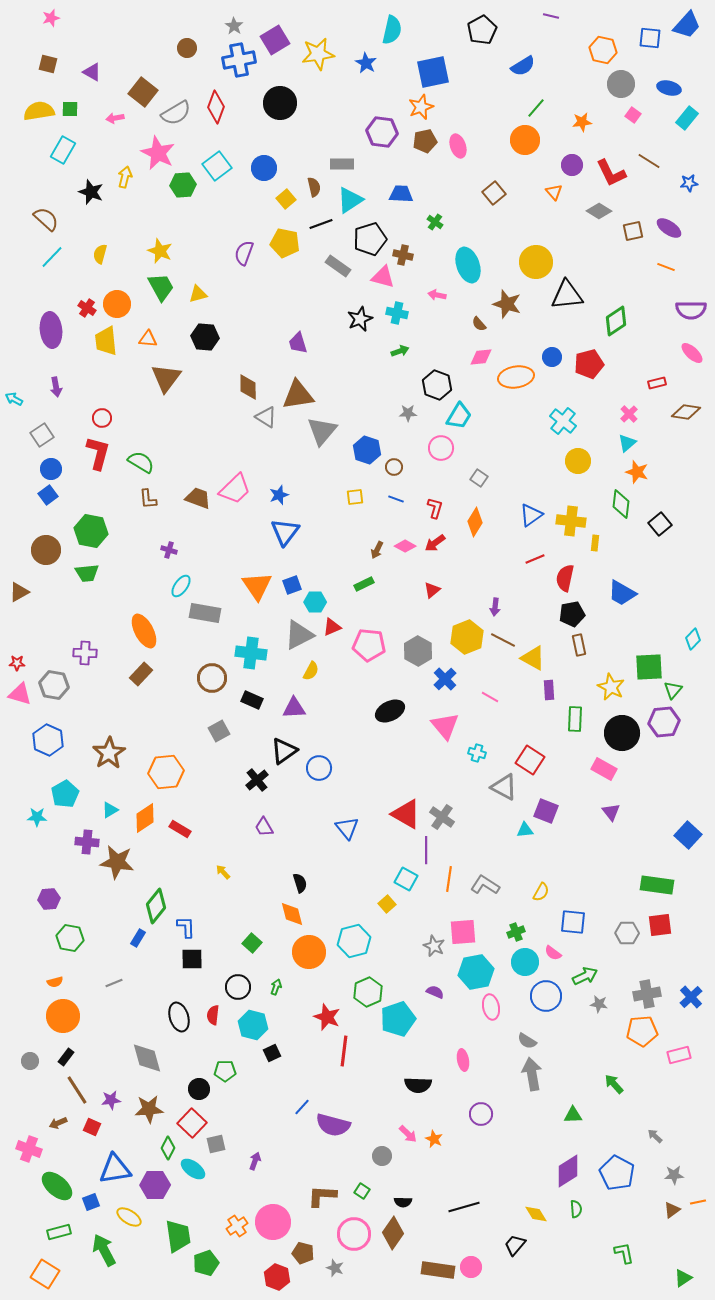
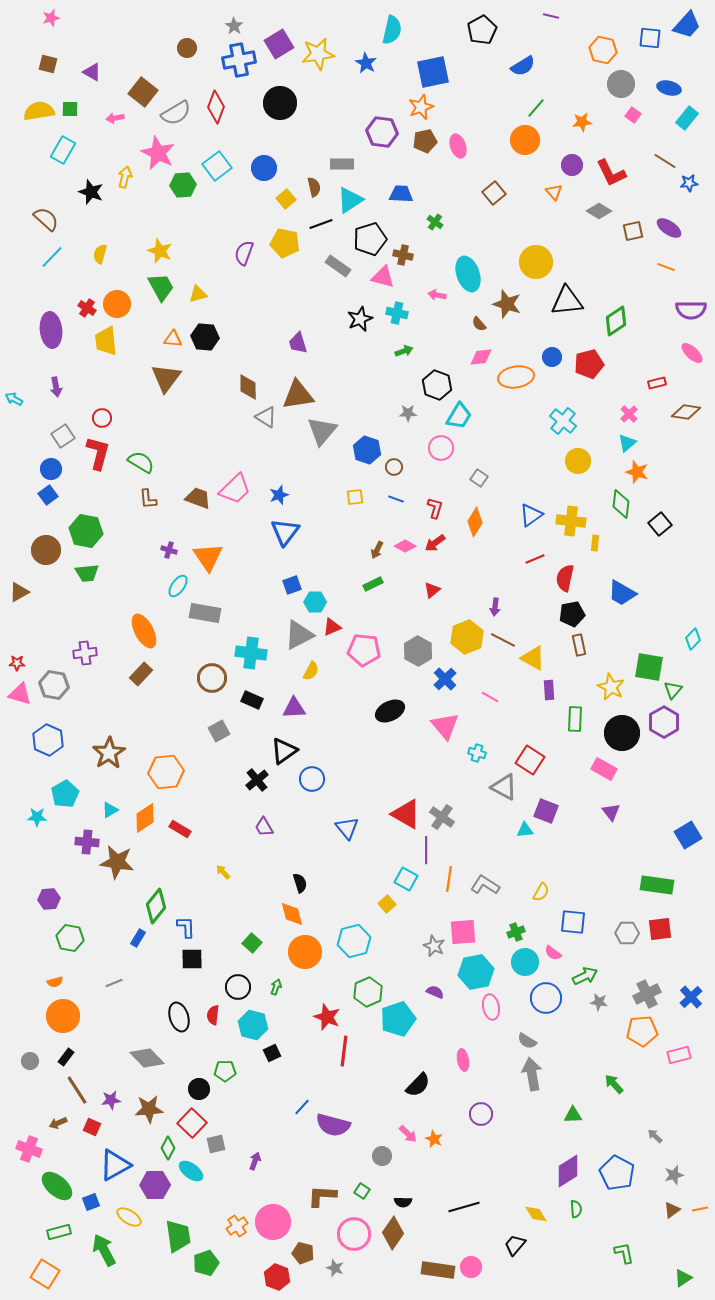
purple square at (275, 40): moved 4 px right, 4 px down
brown line at (649, 161): moved 16 px right
cyan ellipse at (468, 265): moved 9 px down
black triangle at (567, 295): moved 6 px down
orange triangle at (148, 339): moved 25 px right
green arrow at (400, 351): moved 4 px right
gray square at (42, 435): moved 21 px right, 1 px down
green hexagon at (91, 531): moved 5 px left
green rectangle at (364, 584): moved 9 px right
cyan ellipse at (181, 586): moved 3 px left
orange triangle at (257, 586): moved 49 px left, 29 px up
pink pentagon at (369, 645): moved 5 px left, 5 px down
purple cross at (85, 653): rotated 10 degrees counterclockwise
green square at (649, 667): rotated 12 degrees clockwise
purple hexagon at (664, 722): rotated 24 degrees counterclockwise
blue circle at (319, 768): moved 7 px left, 11 px down
blue square at (688, 835): rotated 16 degrees clockwise
red square at (660, 925): moved 4 px down
orange circle at (309, 952): moved 4 px left
gray cross at (647, 994): rotated 16 degrees counterclockwise
blue circle at (546, 996): moved 2 px down
gray star at (599, 1004): moved 2 px up
gray diamond at (147, 1058): rotated 28 degrees counterclockwise
black semicircle at (418, 1085): rotated 48 degrees counterclockwise
blue triangle at (115, 1169): moved 4 px up; rotated 20 degrees counterclockwise
cyan ellipse at (193, 1169): moved 2 px left, 2 px down
gray star at (674, 1175): rotated 12 degrees counterclockwise
orange line at (698, 1202): moved 2 px right, 7 px down
